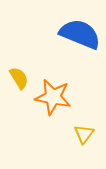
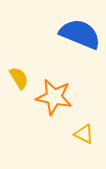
orange star: moved 1 px right
yellow triangle: rotated 40 degrees counterclockwise
